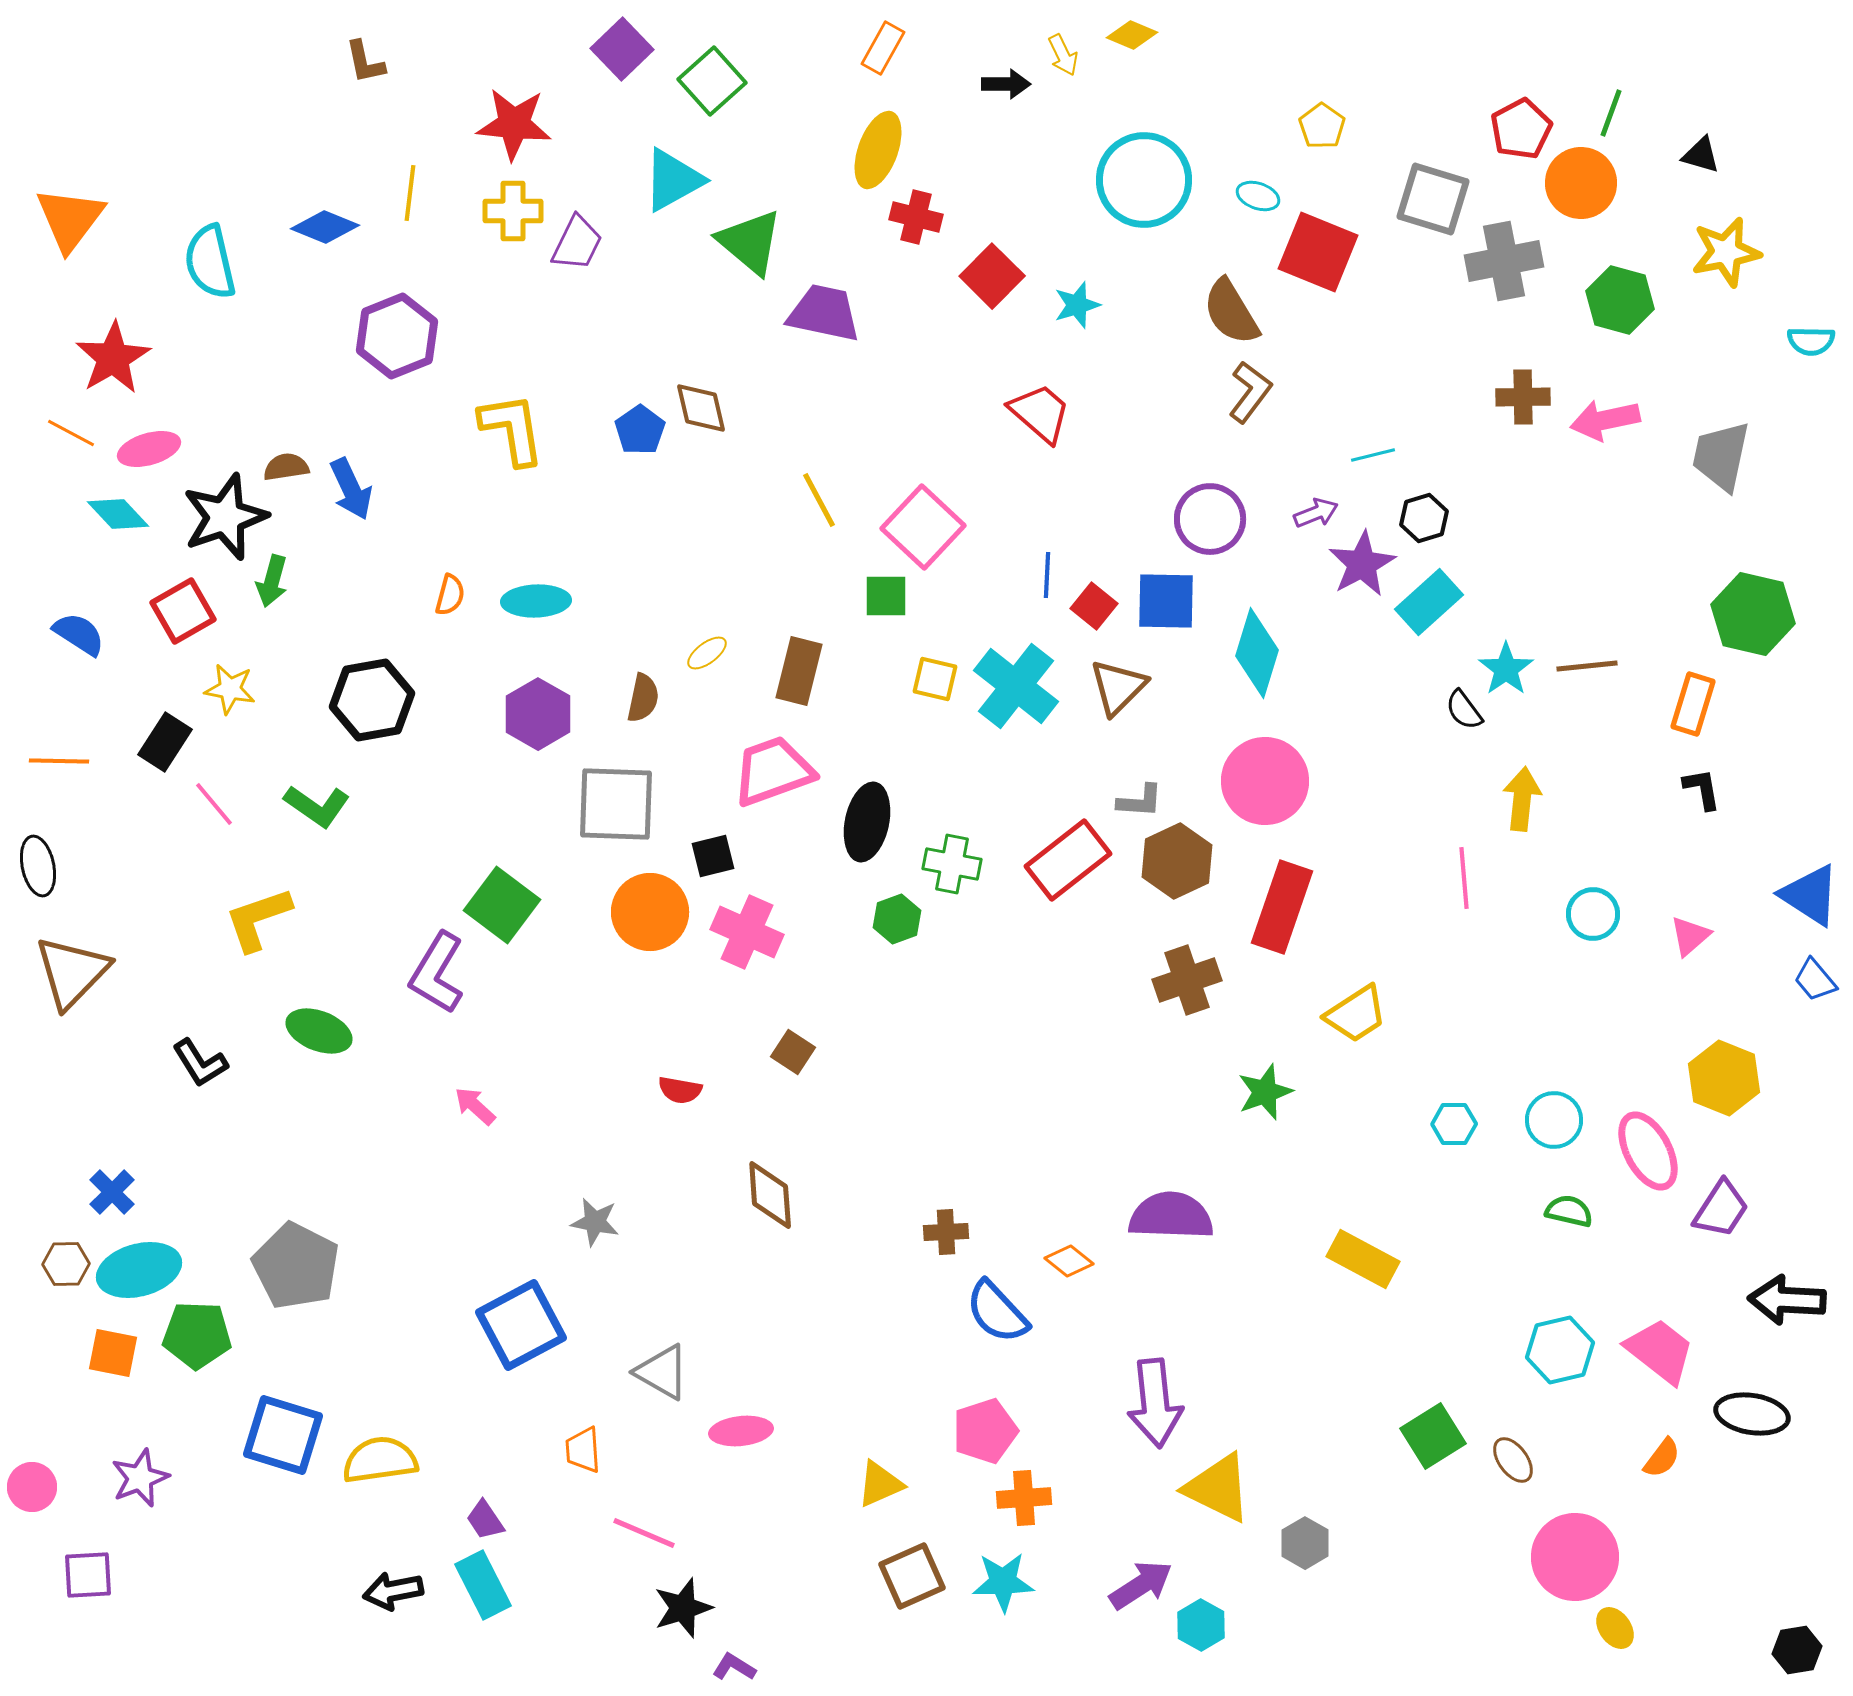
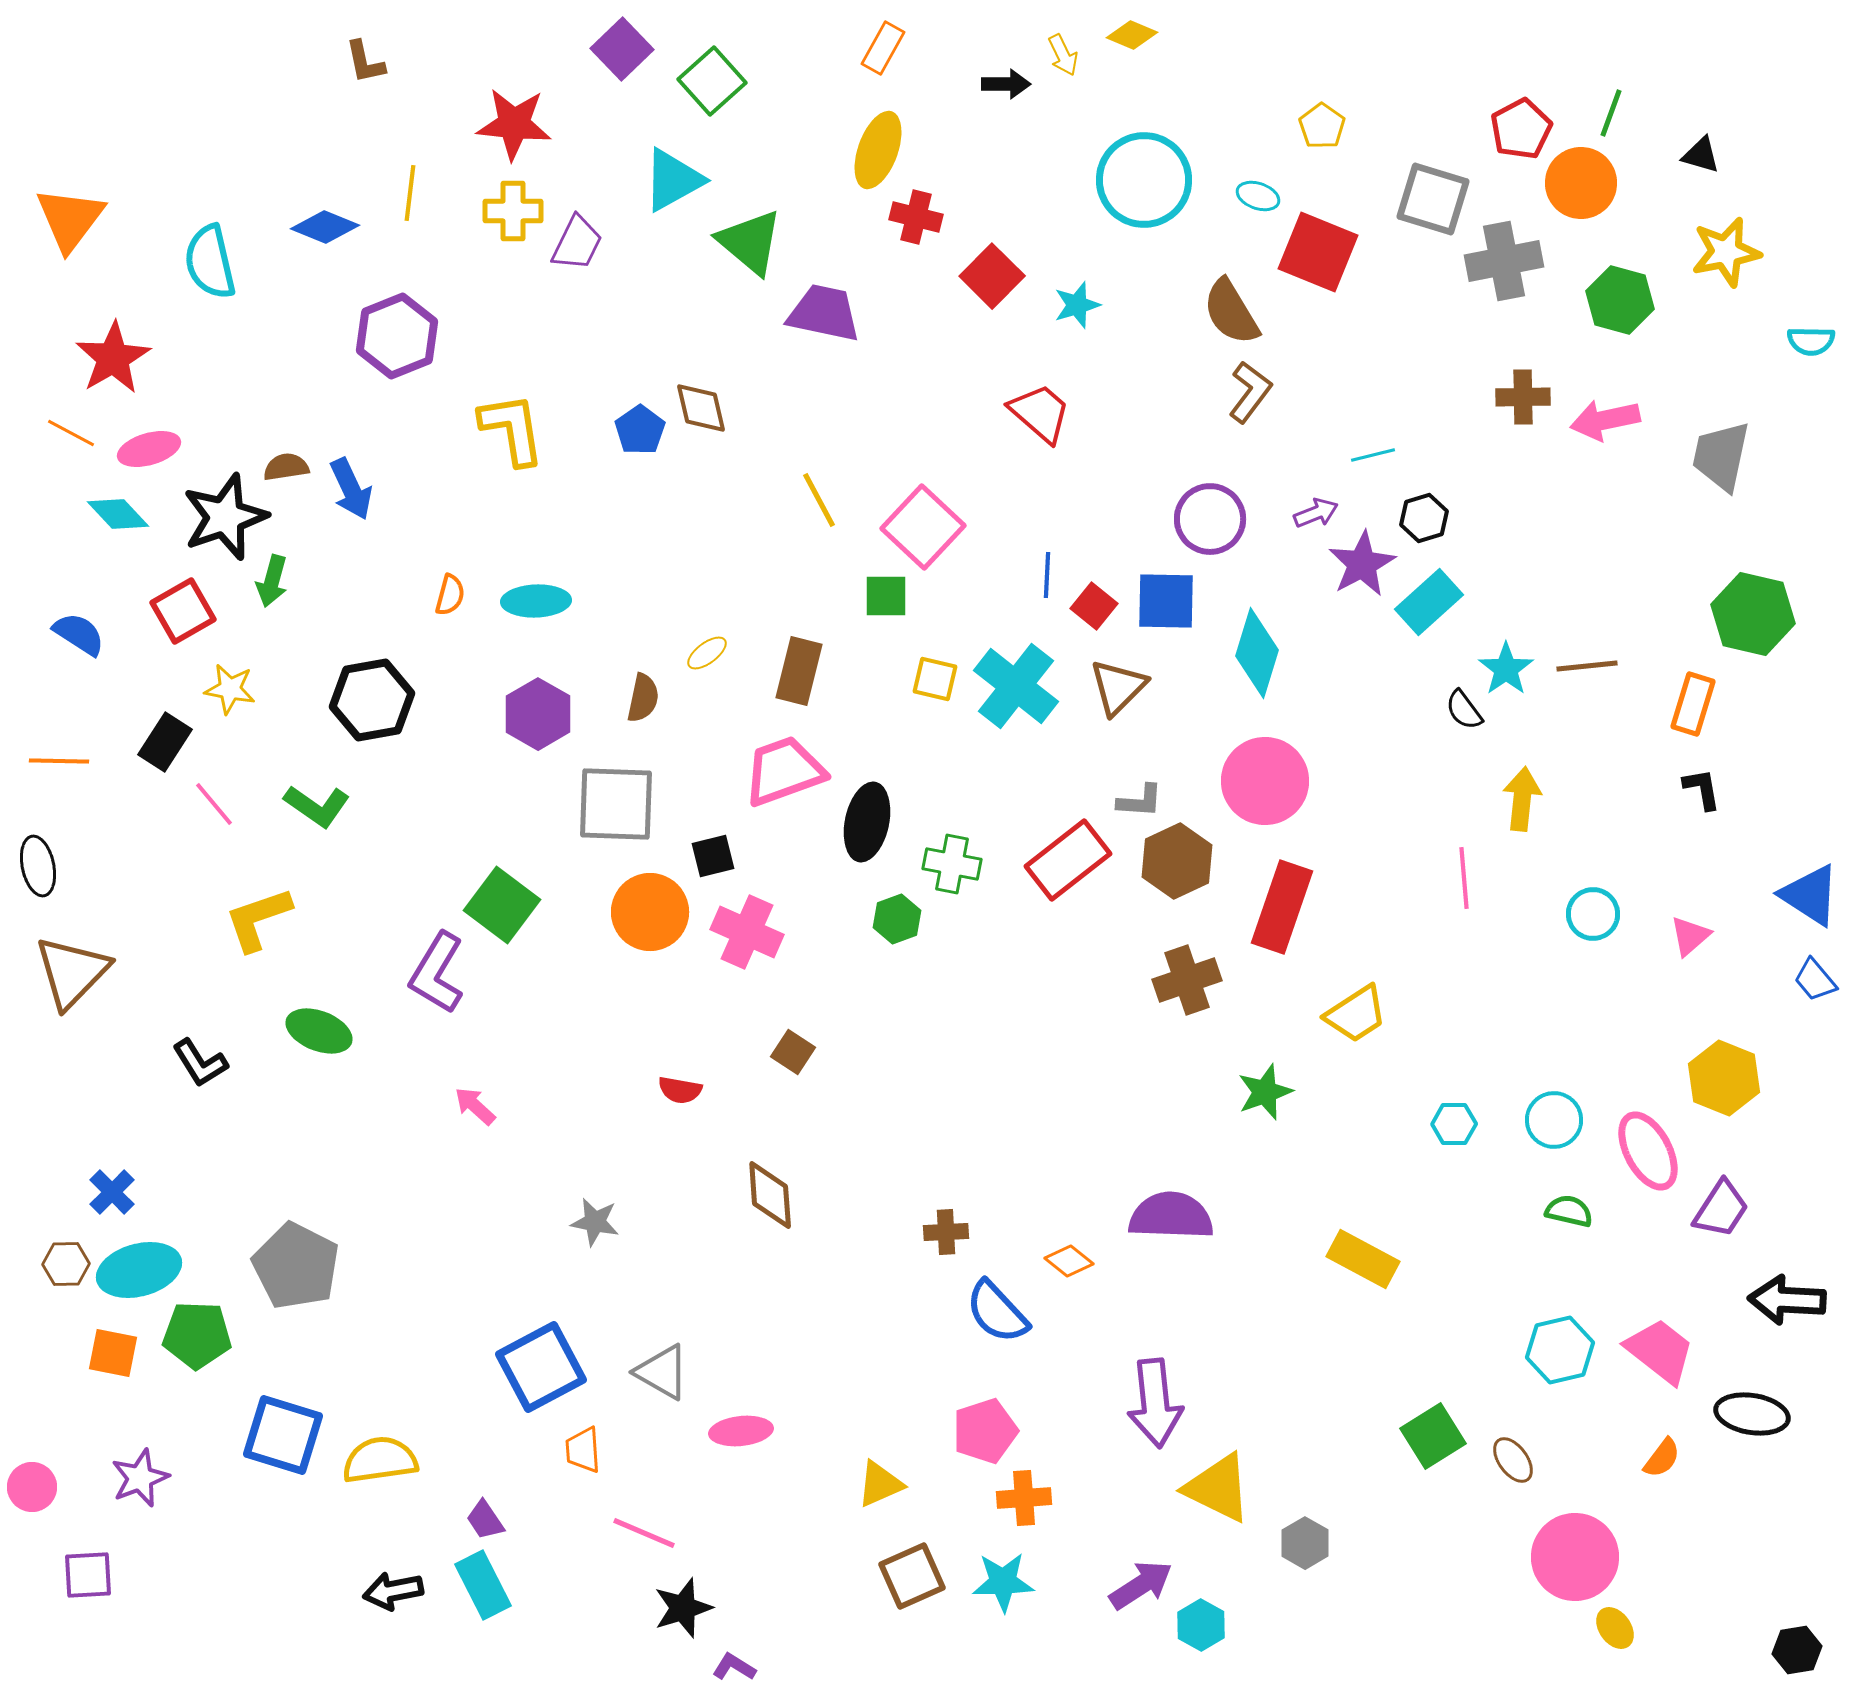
pink trapezoid at (773, 771): moved 11 px right
blue square at (521, 1325): moved 20 px right, 42 px down
